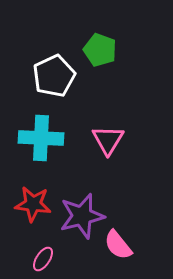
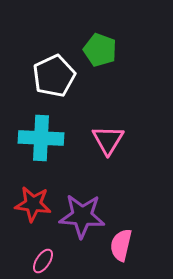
purple star: rotated 18 degrees clockwise
pink semicircle: moved 3 px right; rotated 52 degrees clockwise
pink ellipse: moved 2 px down
